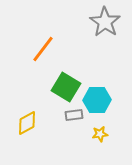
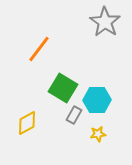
orange line: moved 4 px left
green square: moved 3 px left, 1 px down
gray rectangle: rotated 54 degrees counterclockwise
yellow star: moved 2 px left
